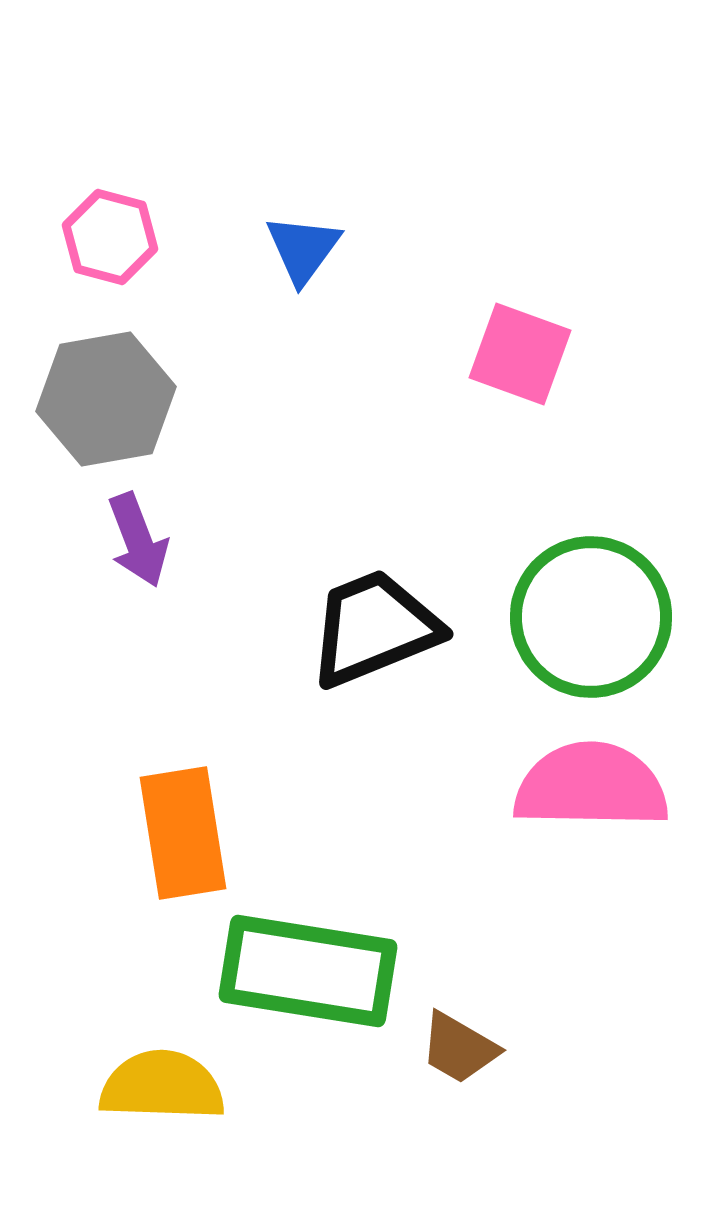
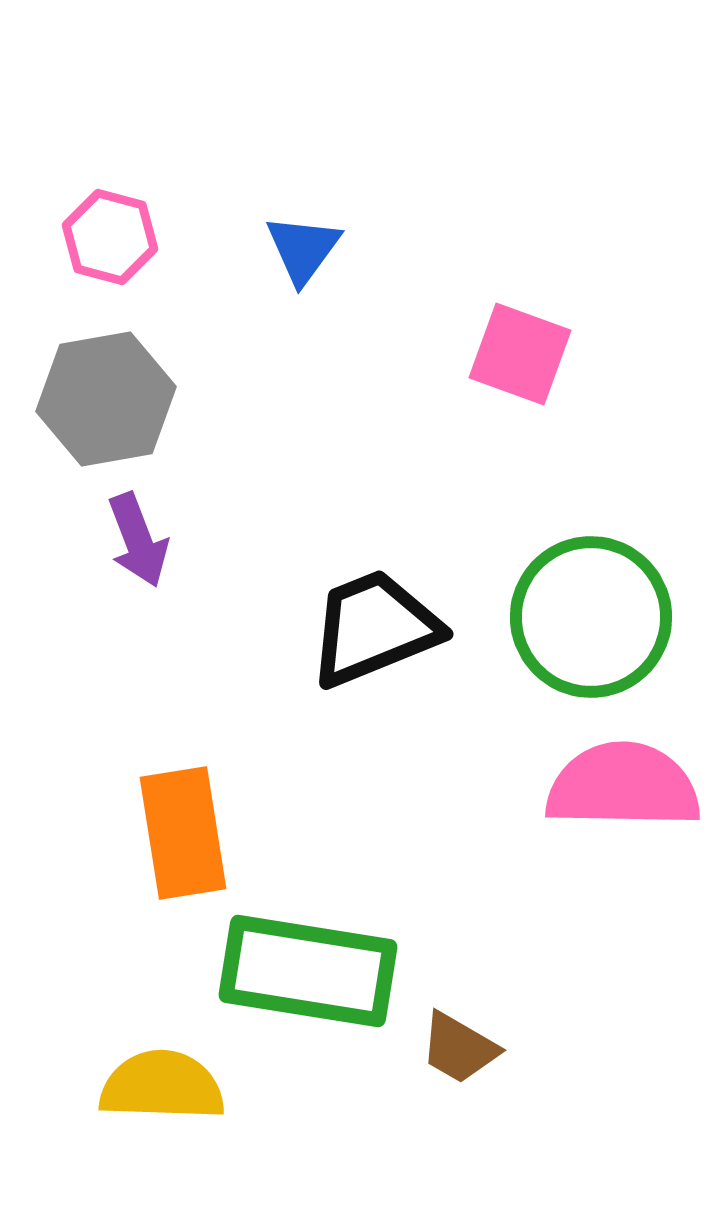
pink semicircle: moved 32 px right
